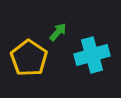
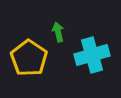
green arrow: rotated 54 degrees counterclockwise
